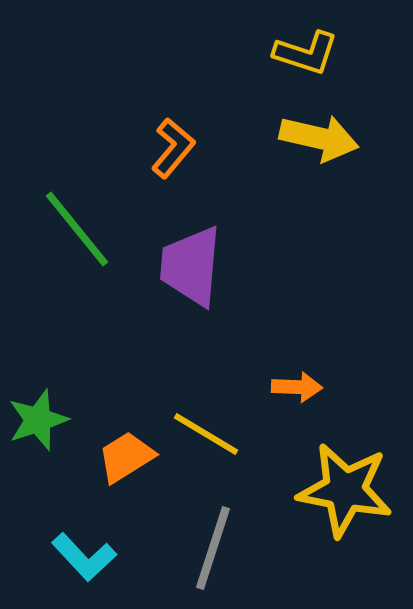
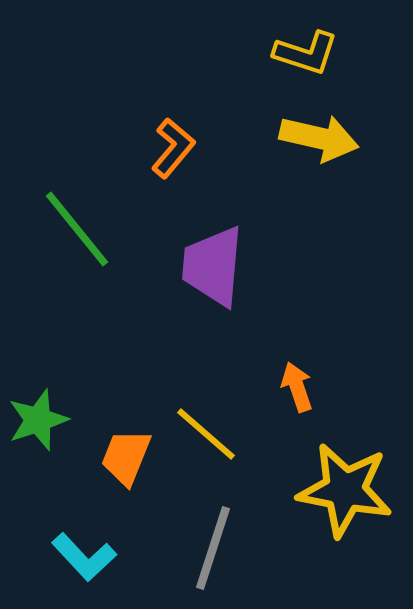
purple trapezoid: moved 22 px right
orange arrow: rotated 111 degrees counterclockwise
yellow line: rotated 10 degrees clockwise
orange trapezoid: rotated 36 degrees counterclockwise
